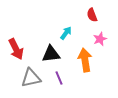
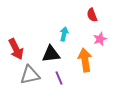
cyan arrow: moved 2 px left, 1 px down; rotated 24 degrees counterclockwise
gray triangle: moved 1 px left, 3 px up
